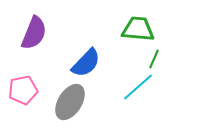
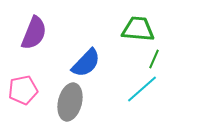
cyan line: moved 4 px right, 2 px down
gray ellipse: rotated 18 degrees counterclockwise
